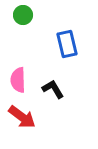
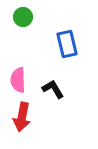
green circle: moved 2 px down
red arrow: rotated 64 degrees clockwise
